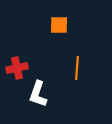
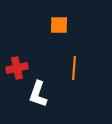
orange line: moved 3 px left
